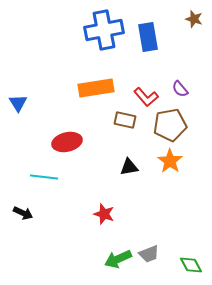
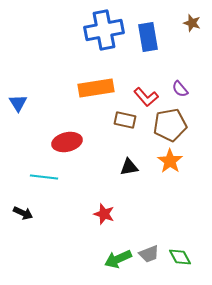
brown star: moved 2 px left, 4 px down
green diamond: moved 11 px left, 8 px up
